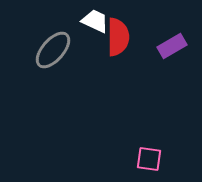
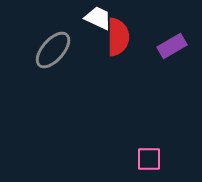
white trapezoid: moved 3 px right, 3 px up
pink square: rotated 8 degrees counterclockwise
